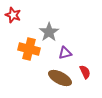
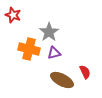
purple triangle: moved 11 px left
brown ellipse: moved 2 px right, 2 px down
